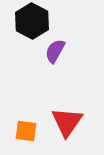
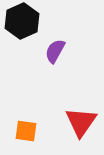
black hexagon: moved 10 px left; rotated 8 degrees clockwise
red triangle: moved 14 px right
